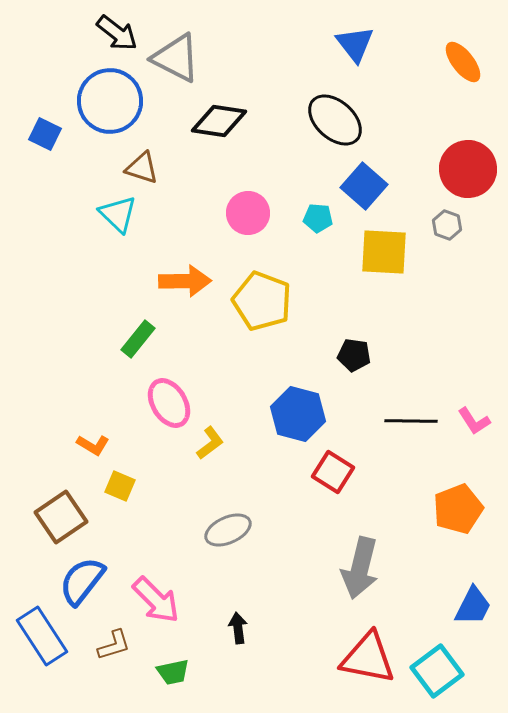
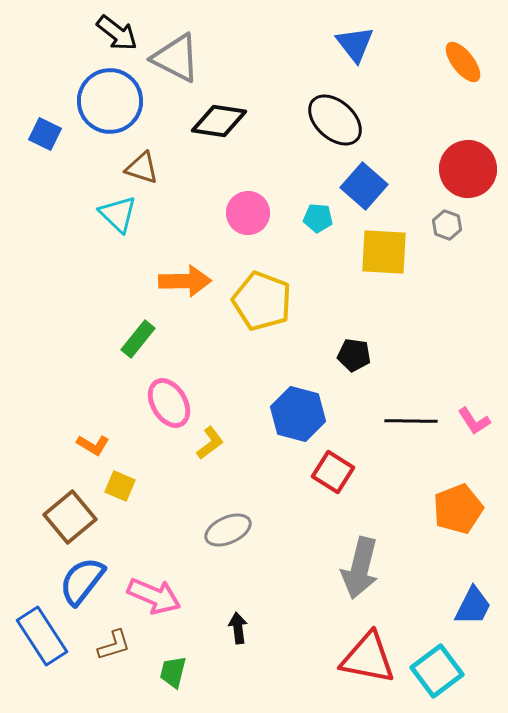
brown square at (61, 517): moved 9 px right; rotated 6 degrees counterclockwise
pink arrow at (156, 600): moved 2 px left, 4 px up; rotated 22 degrees counterclockwise
green trapezoid at (173, 672): rotated 116 degrees clockwise
